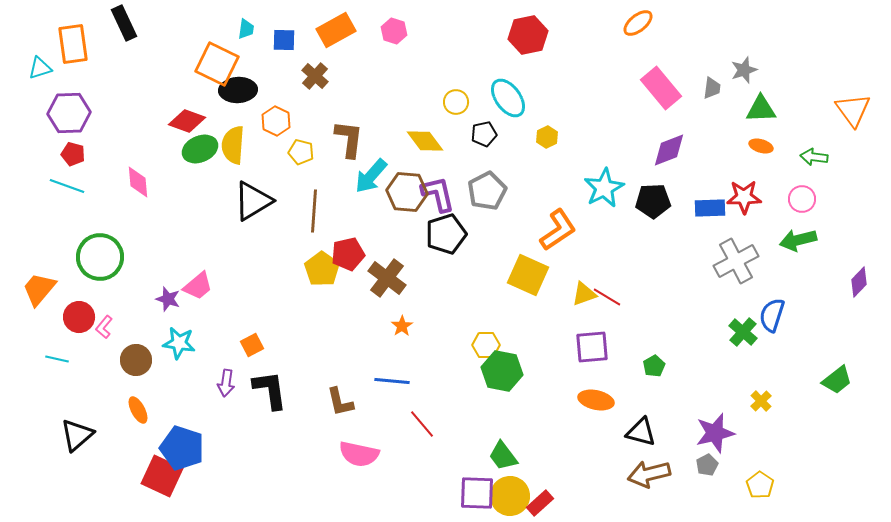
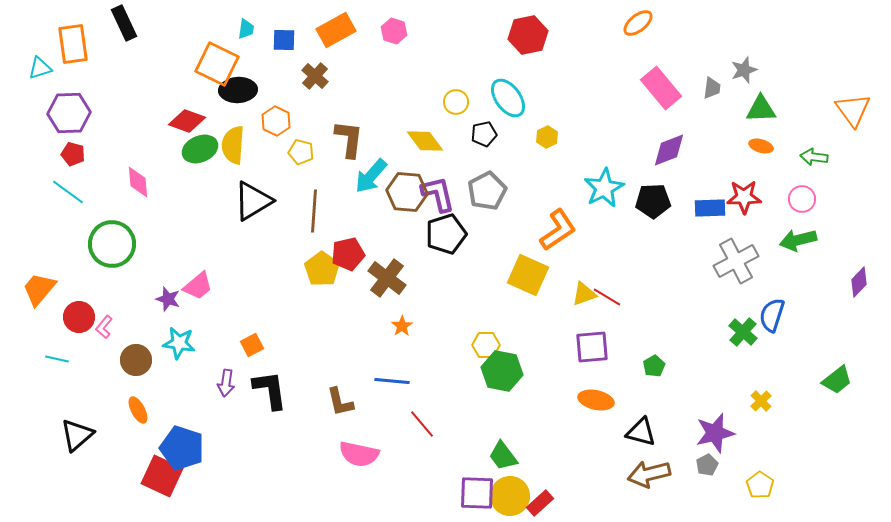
cyan line at (67, 186): moved 1 px right, 6 px down; rotated 16 degrees clockwise
green circle at (100, 257): moved 12 px right, 13 px up
